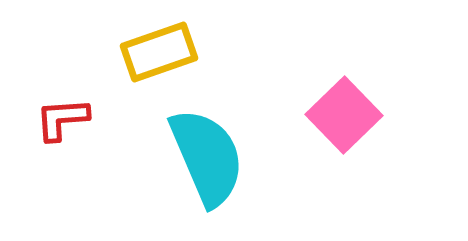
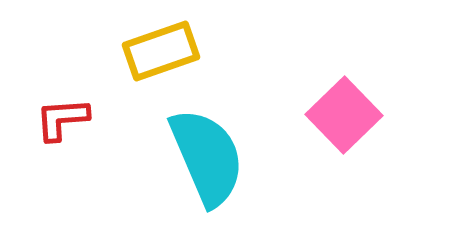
yellow rectangle: moved 2 px right, 1 px up
